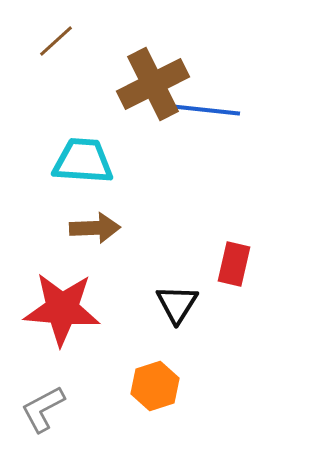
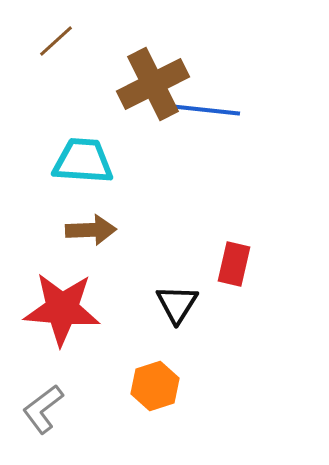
brown arrow: moved 4 px left, 2 px down
gray L-shape: rotated 9 degrees counterclockwise
